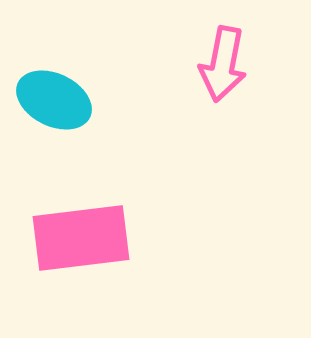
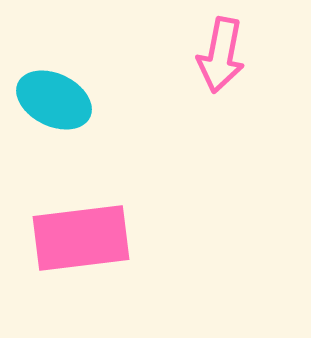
pink arrow: moved 2 px left, 9 px up
